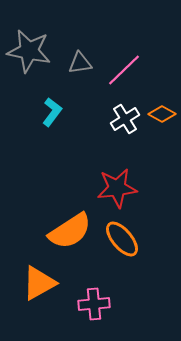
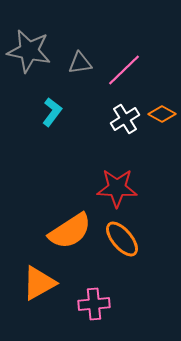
red star: rotated 9 degrees clockwise
